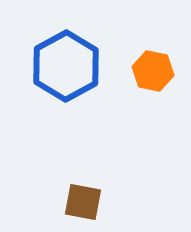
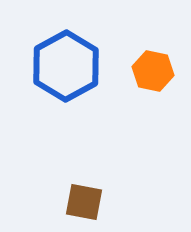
brown square: moved 1 px right
